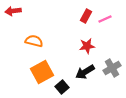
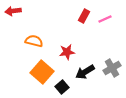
red rectangle: moved 2 px left
red star: moved 20 px left, 6 px down
orange square: rotated 20 degrees counterclockwise
